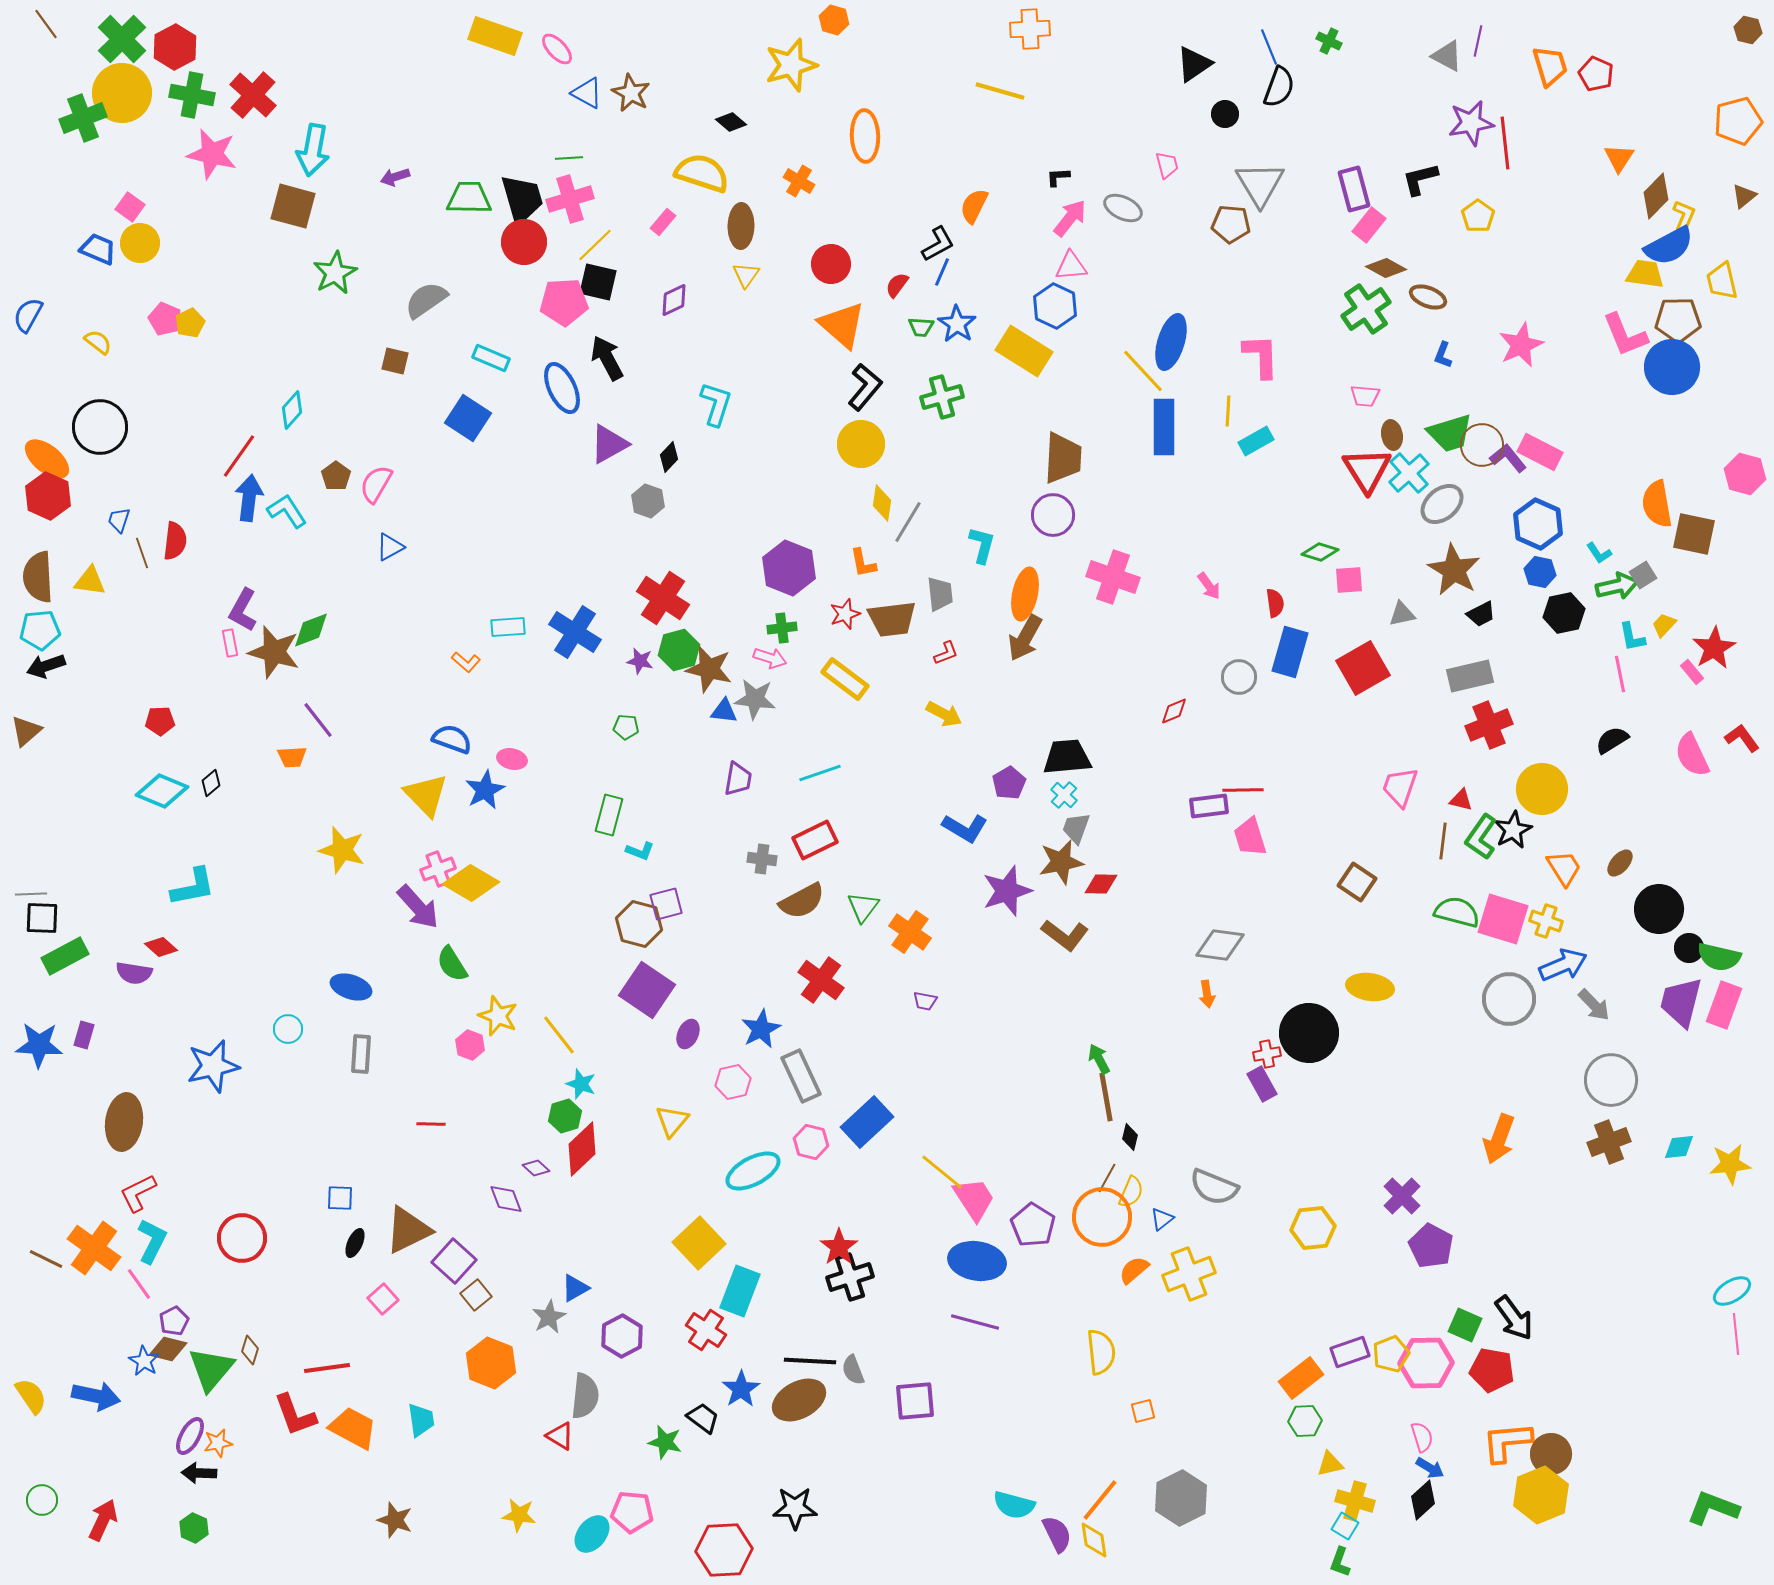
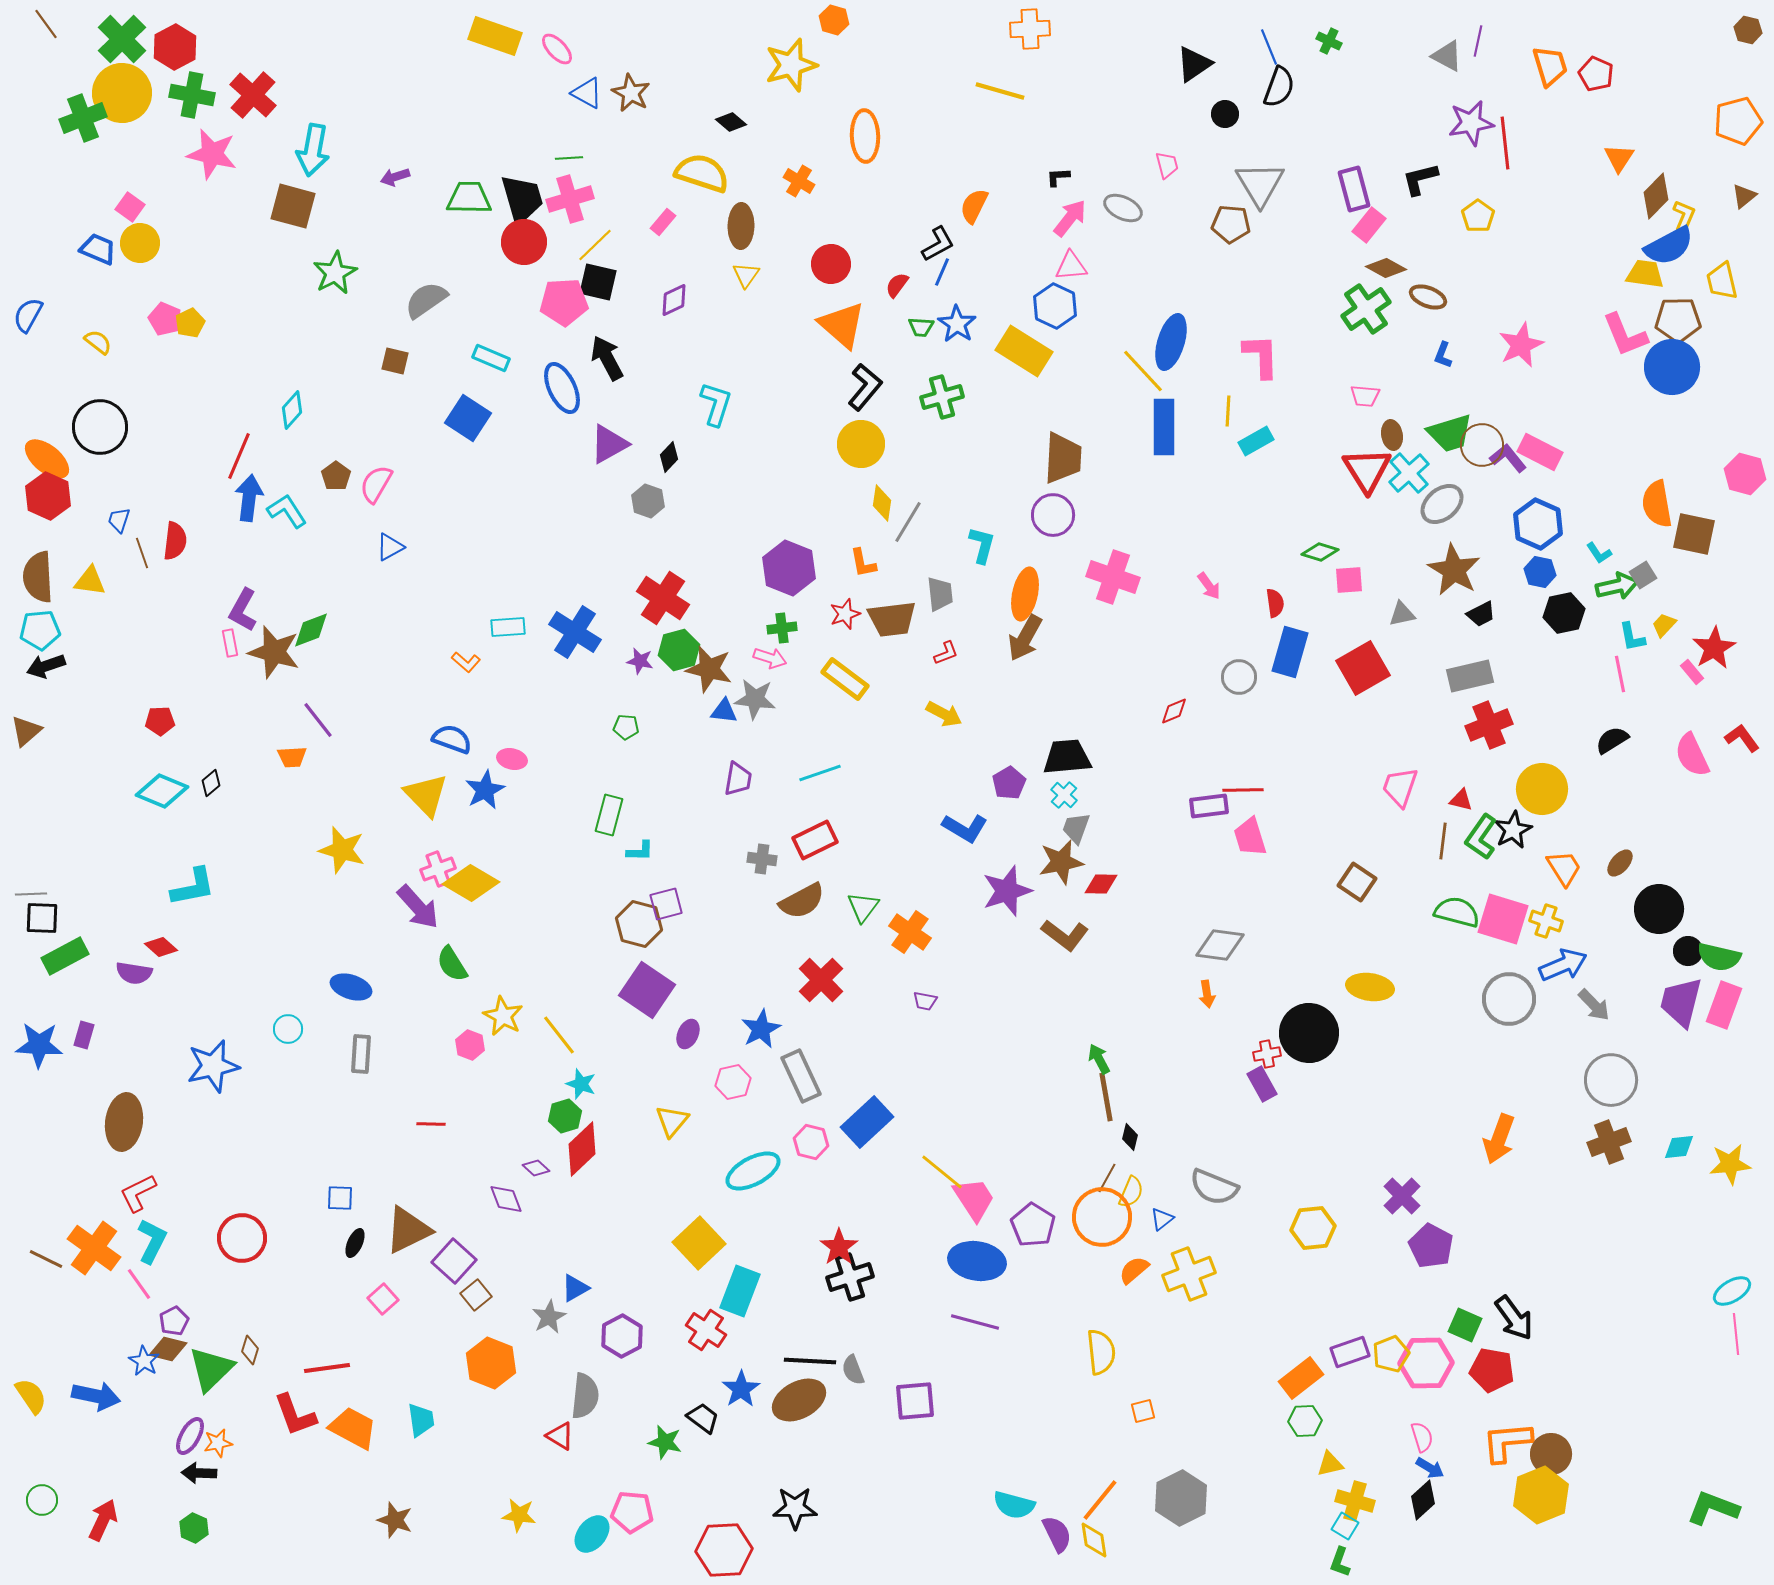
red line at (239, 456): rotated 12 degrees counterclockwise
cyan L-shape at (640, 851): rotated 20 degrees counterclockwise
black circle at (1689, 948): moved 1 px left, 3 px down
red cross at (821, 980): rotated 9 degrees clockwise
yellow star at (498, 1016): moved 5 px right; rotated 6 degrees clockwise
green triangle at (211, 1369): rotated 6 degrees clockwise
